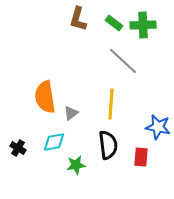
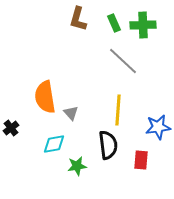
green rectangle: rotated 30 degrees clockwise
yellow line: moved 7 px right, 6 px down
gray triangle: rotated 35 degrees counterclockwise
blue star: rotated 20 degrees counterclockwise
cyan diamond: moved 2 px down
black cross: moved 7 px left, 20 px up; rotated 21 degrees clockwise
red rectangle: moved 3 px down
green star: moved 1 px right, 1 px down
